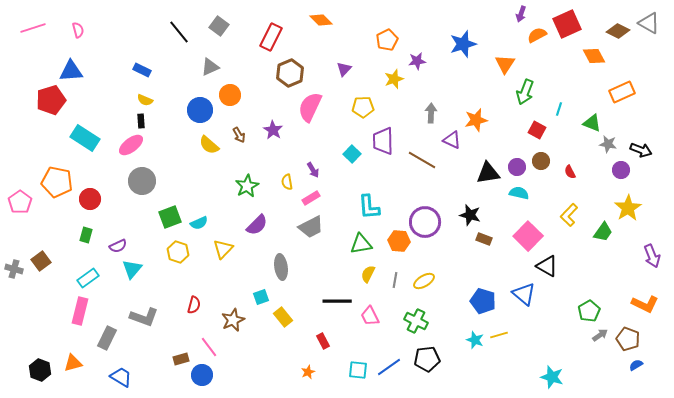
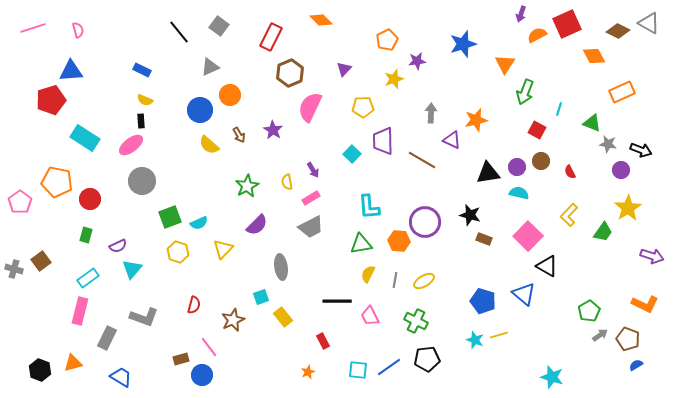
purple arrow at (652, 256): rotated 50 degrees counterclockwise
